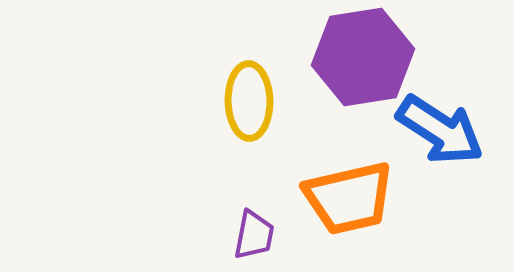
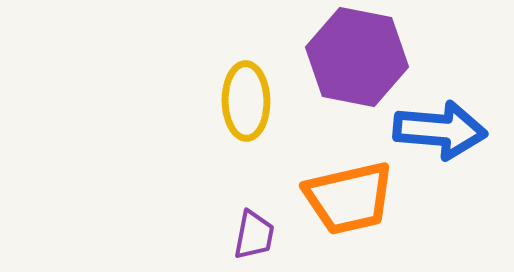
purple hexagon: moved 6 px left; rotated 20 degrees clockwise
yellow ellipse: moved 3 px left
blue arrow: rotated 28 degrees counterclockwise
